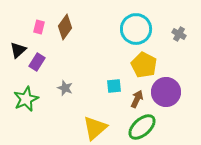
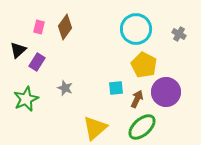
cyan square: moved 2 px right, 2 px down
